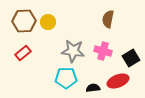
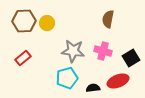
yellow circle: moved 1 px left, 1 px down
red rectangle: moved 5 px down
cyan pentagon: moved 1 px right; rotated 15 degrees counterclockwise
